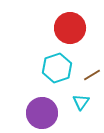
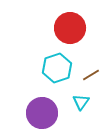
brown line: moved 1 px left
